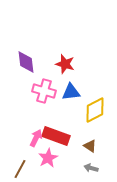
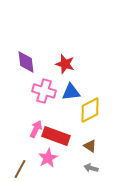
yellow diamond: moved 5 px left
pink arrow: moved 9 px up
